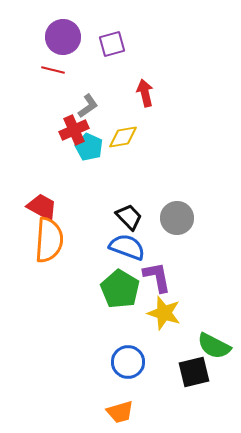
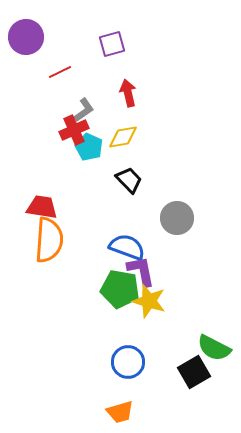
purple circle: moved 37 px left
red line: moved 7 px right, 2 px down; rotated 40 degrees counterclockwise
red arrow: moved 17 px left
gray L-shape: moved 4 px left, 4 px down
red trapezoid: rotated 20 degrees counterclockwise
black trapezoid: moved 37 px up
purple L-shape: moved 16 px left, 6 px up
green pentagon: rotated 21 degrees counterclockwise
yellow star: moved 15 px left, 12 px up
green semicircle: moved 2 px down
black square: rotated 16 degrees counterclockwise
